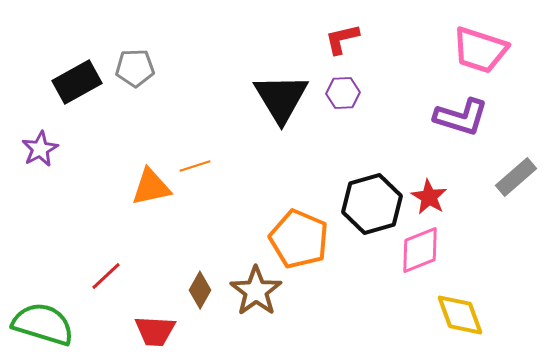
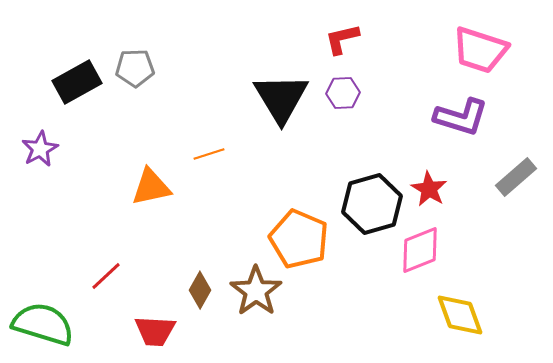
orange line: moved 14 px right, 12 px up
red star: moved 8 px up
